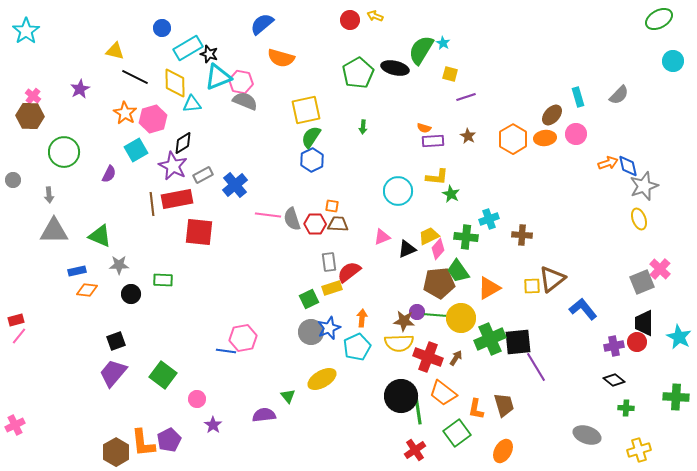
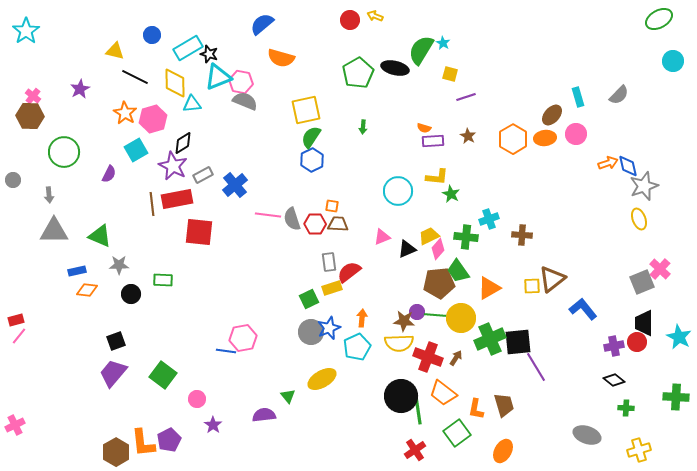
blue circle at (162, 28): moved 10 px left, 7 px down
